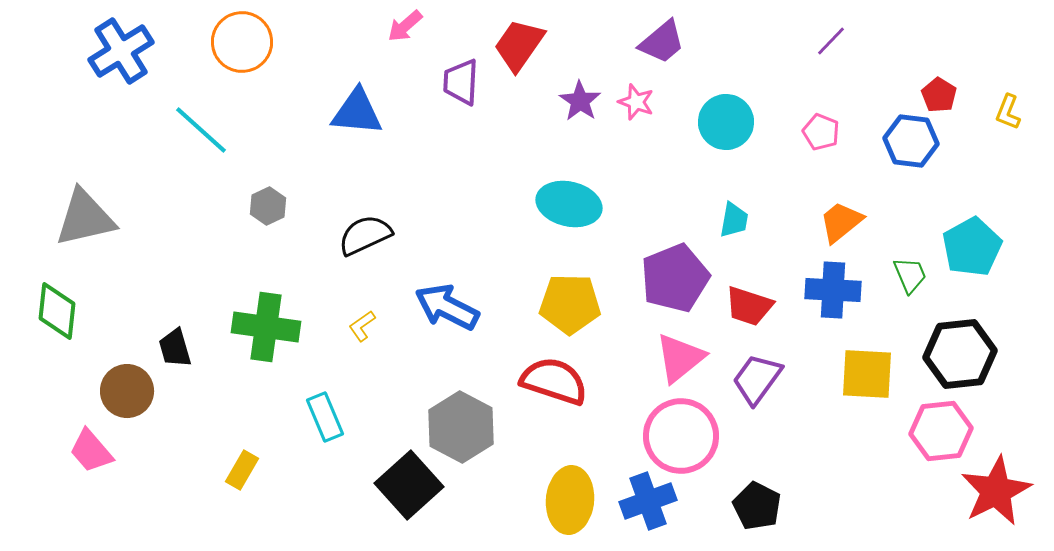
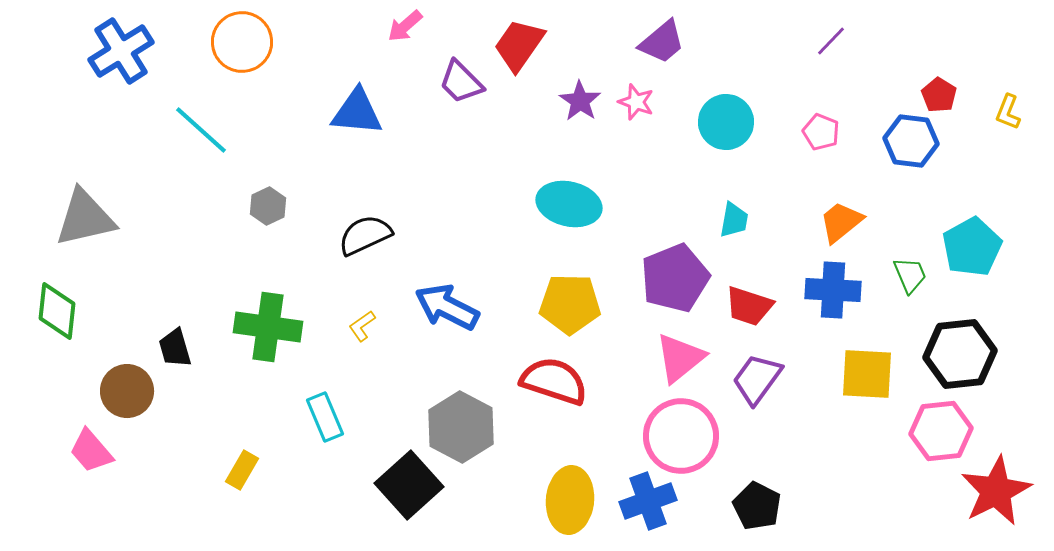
purple trapezoid at (461, 82): rotated 48 degrees counterclockwise
green cross at (266, 327): moved 2 px right
